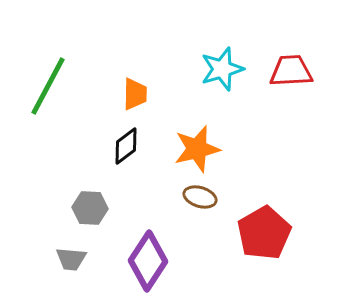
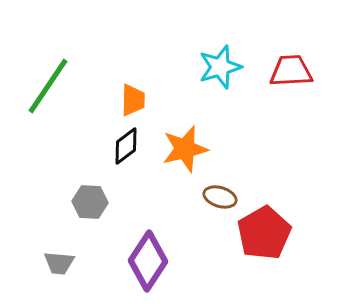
cyan star: moved 2 px left, 2 px up
green line: rotated 6 degrees clockwise
orange trapezoid: moved 2 px left, 6 px down
orange star: moved 12 px left
brown ellipse: moved 20 px right
gray hexagon: moved 6 px up
gray trapezoid: moved 12 px left, 4 px down
